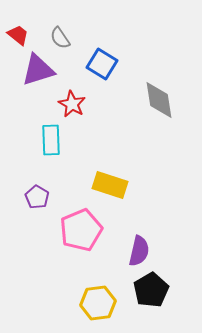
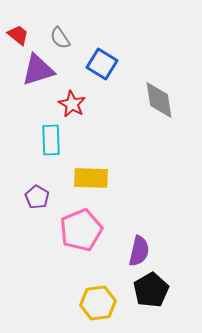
yellow rectangle: moved 19 px left, 7 px up; rotated 16 degrees counterclockwise
